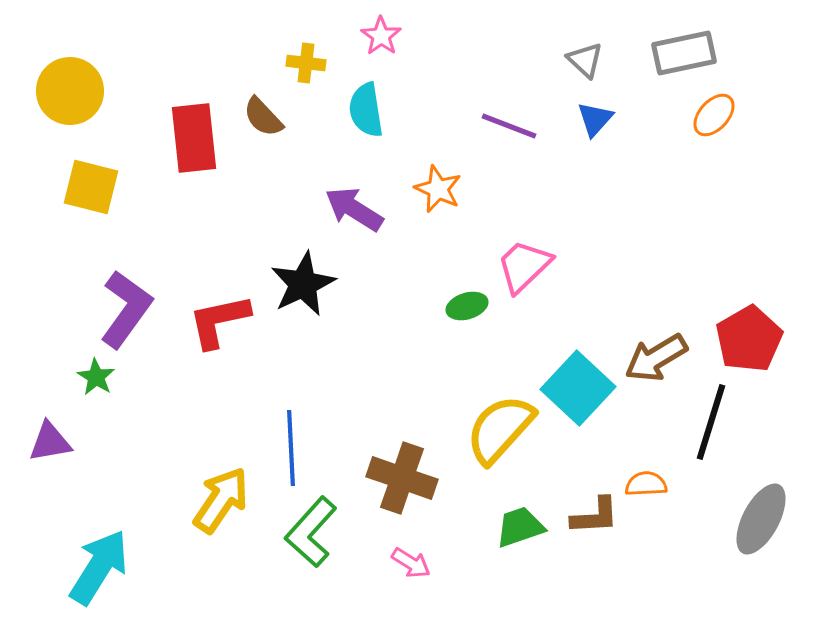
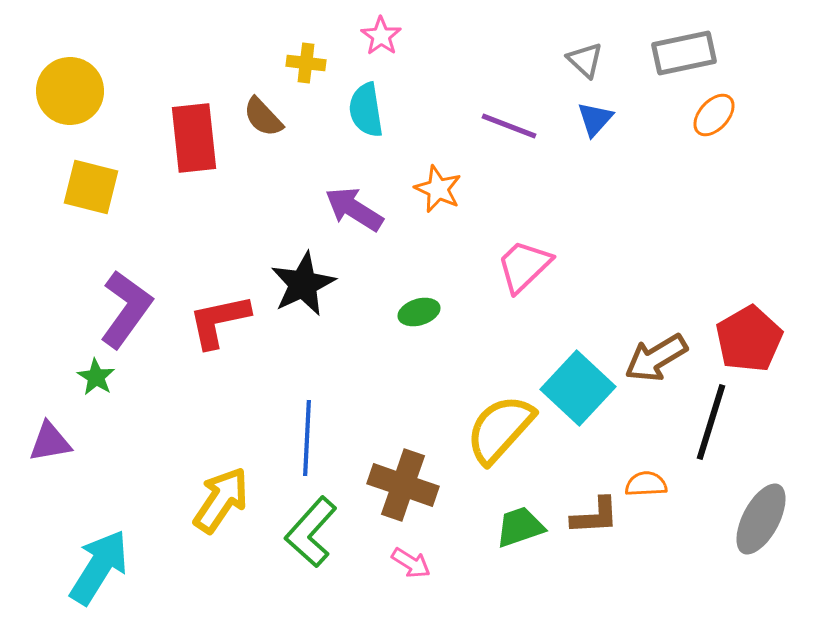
green ellipse: moved 48 px left, 6 px down
blue line: moved 16 px right, 10 px up; rotated 6 degrees clockwise
brown cross: moved 1 px right, 7 px down
